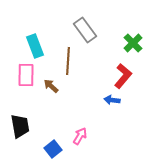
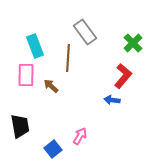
gray rectangle: moved 2 px down
brown line: moved 3 px up
